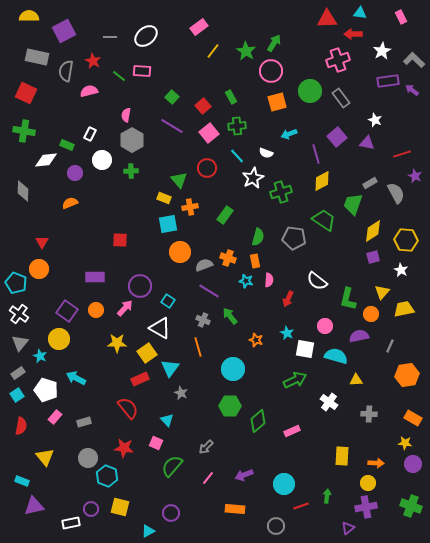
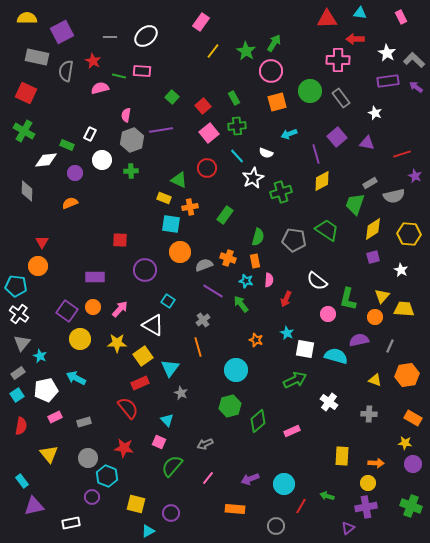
yellow semicircle at (29, 16): moved 2 px left, 2 px down
pink rectangle at (199, 27): moved 2 px right, 5 px up; rotated 18 degrees counterclockwise
purple square at (64, 31): moved 2 px left, 1 px down
red arrow at (353, 34): moved 2 px right, 5 px down
white star at (382, 51): moved 5 px right, 2 px down; rotated 12 degrees counterclockwise
pink cross at (338, 60): rotated 20 degrees clockwise
green line at (119, 76): rotated 24 degrees counterclockwise
purple arrow at (412, 90): moved 4 px right, 3 px up
pink semicircle at (89, 91): moved 11 px right, 3 px up
green rectangle at (231, 97): moved 3 px right, 1 px down
white star at (375, 120): moved 7 px up
purple line at (172, 126): moved 11 px left, 4 px down; rotated 40 degrees counterclockwise
green cross at (24, 131): rotated 20 degrees clockwise
gray hexagon at (132, 140): rotated 10 degrees clockwise
green triangle at (179, 180): rotated 24 degrees counterclockwise
gray diamond at (23, 191): moved 4 px right
gray semicircle at (396, 193): moved 2 px left, 3 px down; rotated 105 degrees clockwise
green trapezoid at (353, 204): moved 2 px right
green trapezoid at (324, 220): moved 3 px right, 10 px down
cyan square at (168, 224): moved 3 px right; rotated 18 degrees clockwise
yellow diamond at (373, 231): moved 2 px up
gray pentagon at (294, 238): moved 2 px down
yellow hexagon at (406, 240): moved 3 px right, 6 px up
orange circle at (39, 269): moved 1 px left, 3 px up
cyan pentagon at (16, 283): moved 3 px down; rotated 15 degrees counterclockwise
purple circle at (140, 286): moved 5 px right, 16 px up
purple line at (209, 291): moved 4 px right
yellow triangle at (382, 292): moved 4 px down
red arrow at (288, 299): moved 2 px left
pink arrow at (125, 308): moved 5 px left, 1 px down
yellow trapezoid at (404, 309): rotated 15 degrees clockwise
orange circle at (96, 310): moved 3 px left, 3 px up
orange circle at (371, 314): moved 4 px right, 3 px down
green arrow at (230, 316): moved 11 px right, 12 px up
gray cross at (203, 320): rotated 32 degrees clockwise
pink circle at (325, 326): moved 3 px right, 12 px up
white triangle at (160, 328): moved 7 px left, 3 px up
purple semicircle at (359, 336): moved 4 px down
yellow circle at (59, 339): moved 21 px right
gray triangle at (20, 343): moved 2 px right
yellow square at (147, 353): moved 4 px left, 3 px down
cyan circle at (233, 369): moved 3 px right, 1 px down
red rectangle at (140, 379): moved 4 px down
yellow triangle at (356, 380): moved 19 px right; rotated 24 degrees clockwise
white pentagon at (46, 390): rotated 30 degrees counterclockwise
green hexagon at (230, 406): rotated 15 degrees counterclockwise
pink rectangle at (55, 417): rotated 24 degrees clockwise
pink square at (156, 443): moved 3 px right, 1 px up
gray arrow at (206, 447): moved 1 px left, 3 px up; rotated 21 degrees clockwise
yellow triangle at (45, 457): moved 4 px right, 3 px up
purple arrow at (244, 475): moved 6 px right, 4 px down
cyan rectangle at (22, 481): rotated 32 degrees clockwise
green arrow at (327, 496): rotated 80 degrees counterclockwise
red line at (301, 506): rotated 42 degrees counterclockwise
yellow square at (120, 507): moved 16 px right, 3 px up
purple circle at (91, 509): moved 1 px right, 12 px up
